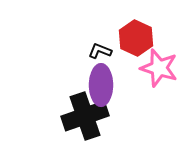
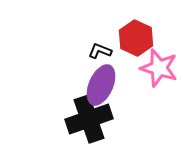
purple ellipse: rotated 24 degrees clockwise
black cross: moved 4 px right, 3 px down
